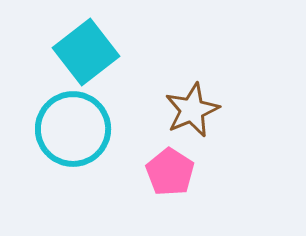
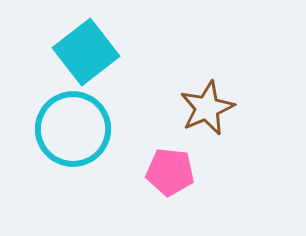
brown star: moved 15 px right, 2 px up
pink pentagon: rotated 27 degrees counterclockwise
